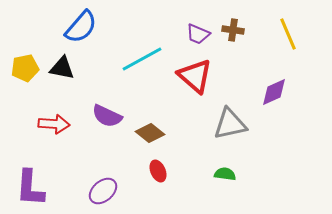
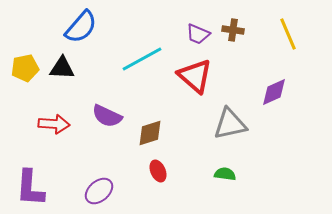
black triangle: rotated 8 degrees counterclockwise
brown diamond: rotated 56 degrees counterclockwise
purple ellipse: moved 4 px left
